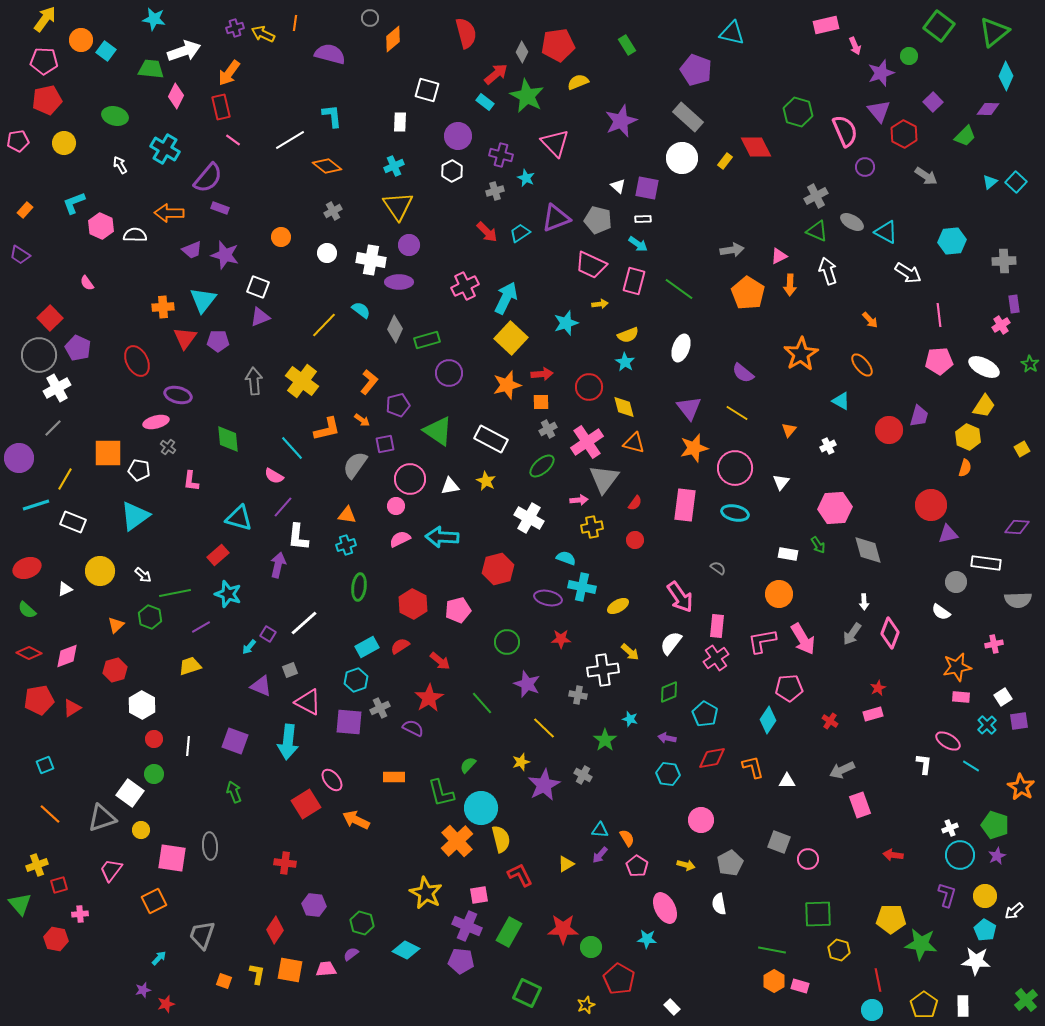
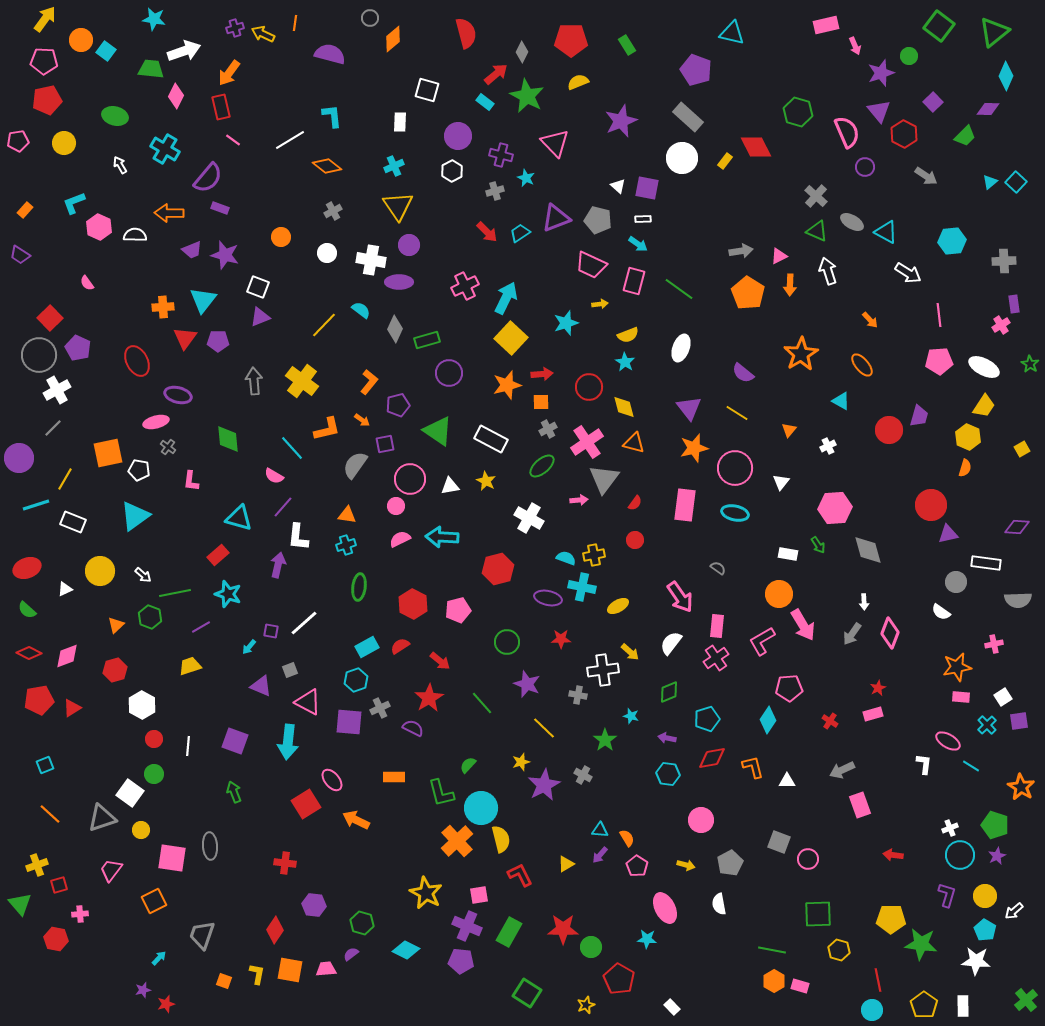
red pentagon at (558, 45): moved 13 px right, 5 px up; rotated 8 degrees clockwise
pink semicircle at (845, 131): moved 2 px right, 1 px down
gray cross at (816, 196): rotated 20 degrees counterclockwise
pink hexagon at (101, 226): moved 2 px left, 1 px down
gray arrow at (732, 250): moved 9 px right, 1 px down
white cross at (57, 388): moved 2 px down
orange square at (108, 453): rotated 12 degrees counterclockwise
yellow cross at (592, 527): moved 2 px right, 28 px down
purple square at (268, 634): moved 3 px right, 3 px up; rotated 21 degrees counterclockwise
pink arrow at (803, 639): moved 14 px up
pink L-shape at (762, 641): rotated 20 degrees counterclockwise
cyan pentagon at (705, 714): moved 2 px right, 5 px down; rotated 25 degrees clockwise
cyan star at (630, 719): moved 1 px right, 3 px up
green square at (527, 993): rotated 8 degrees clockwise
